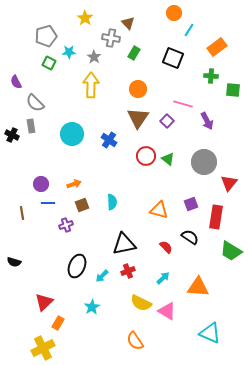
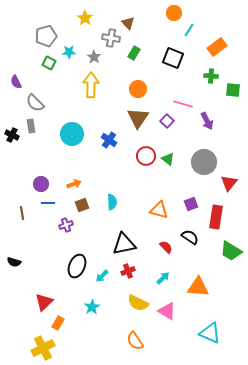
yellow semicircle at (141, 303): moved 3 px left
